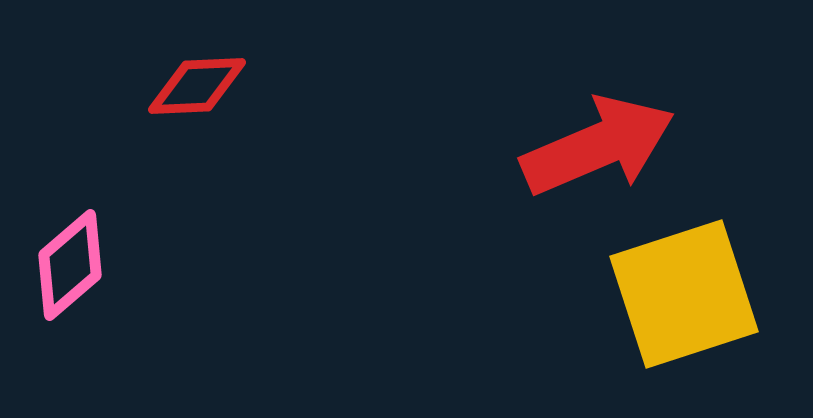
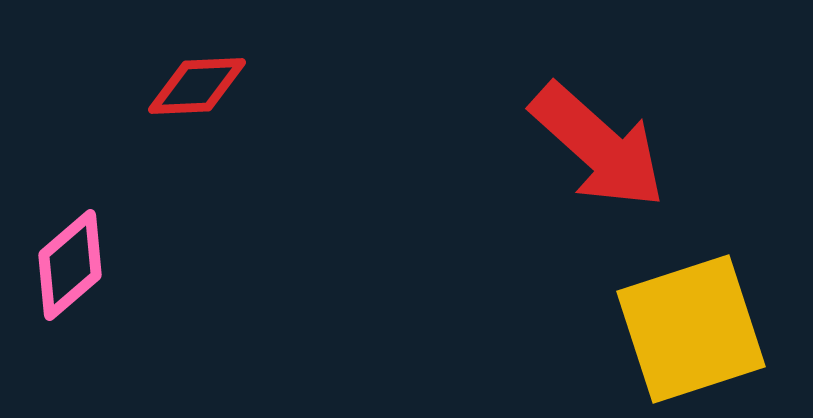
red arrow: rotated 65 degrees clockwise
yellow square: moved 7 px right, 35 px down
